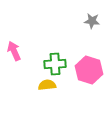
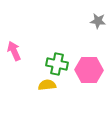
gray star: moved 6 px right
green cross: moved 2 px right; rotated 15 degrees clockwise
pink hexagon: rotated 16 degrees counterclockwise
